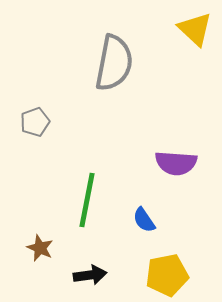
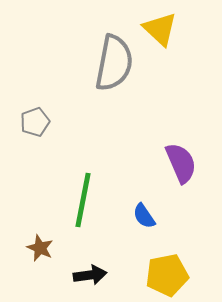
yellow triangle: moved 35 px left
purple semicircle: moved 5 px right; rotated 117 degrees counterclockwise
green line: moved 4 px left
blue semicircle: moved 4 px up
